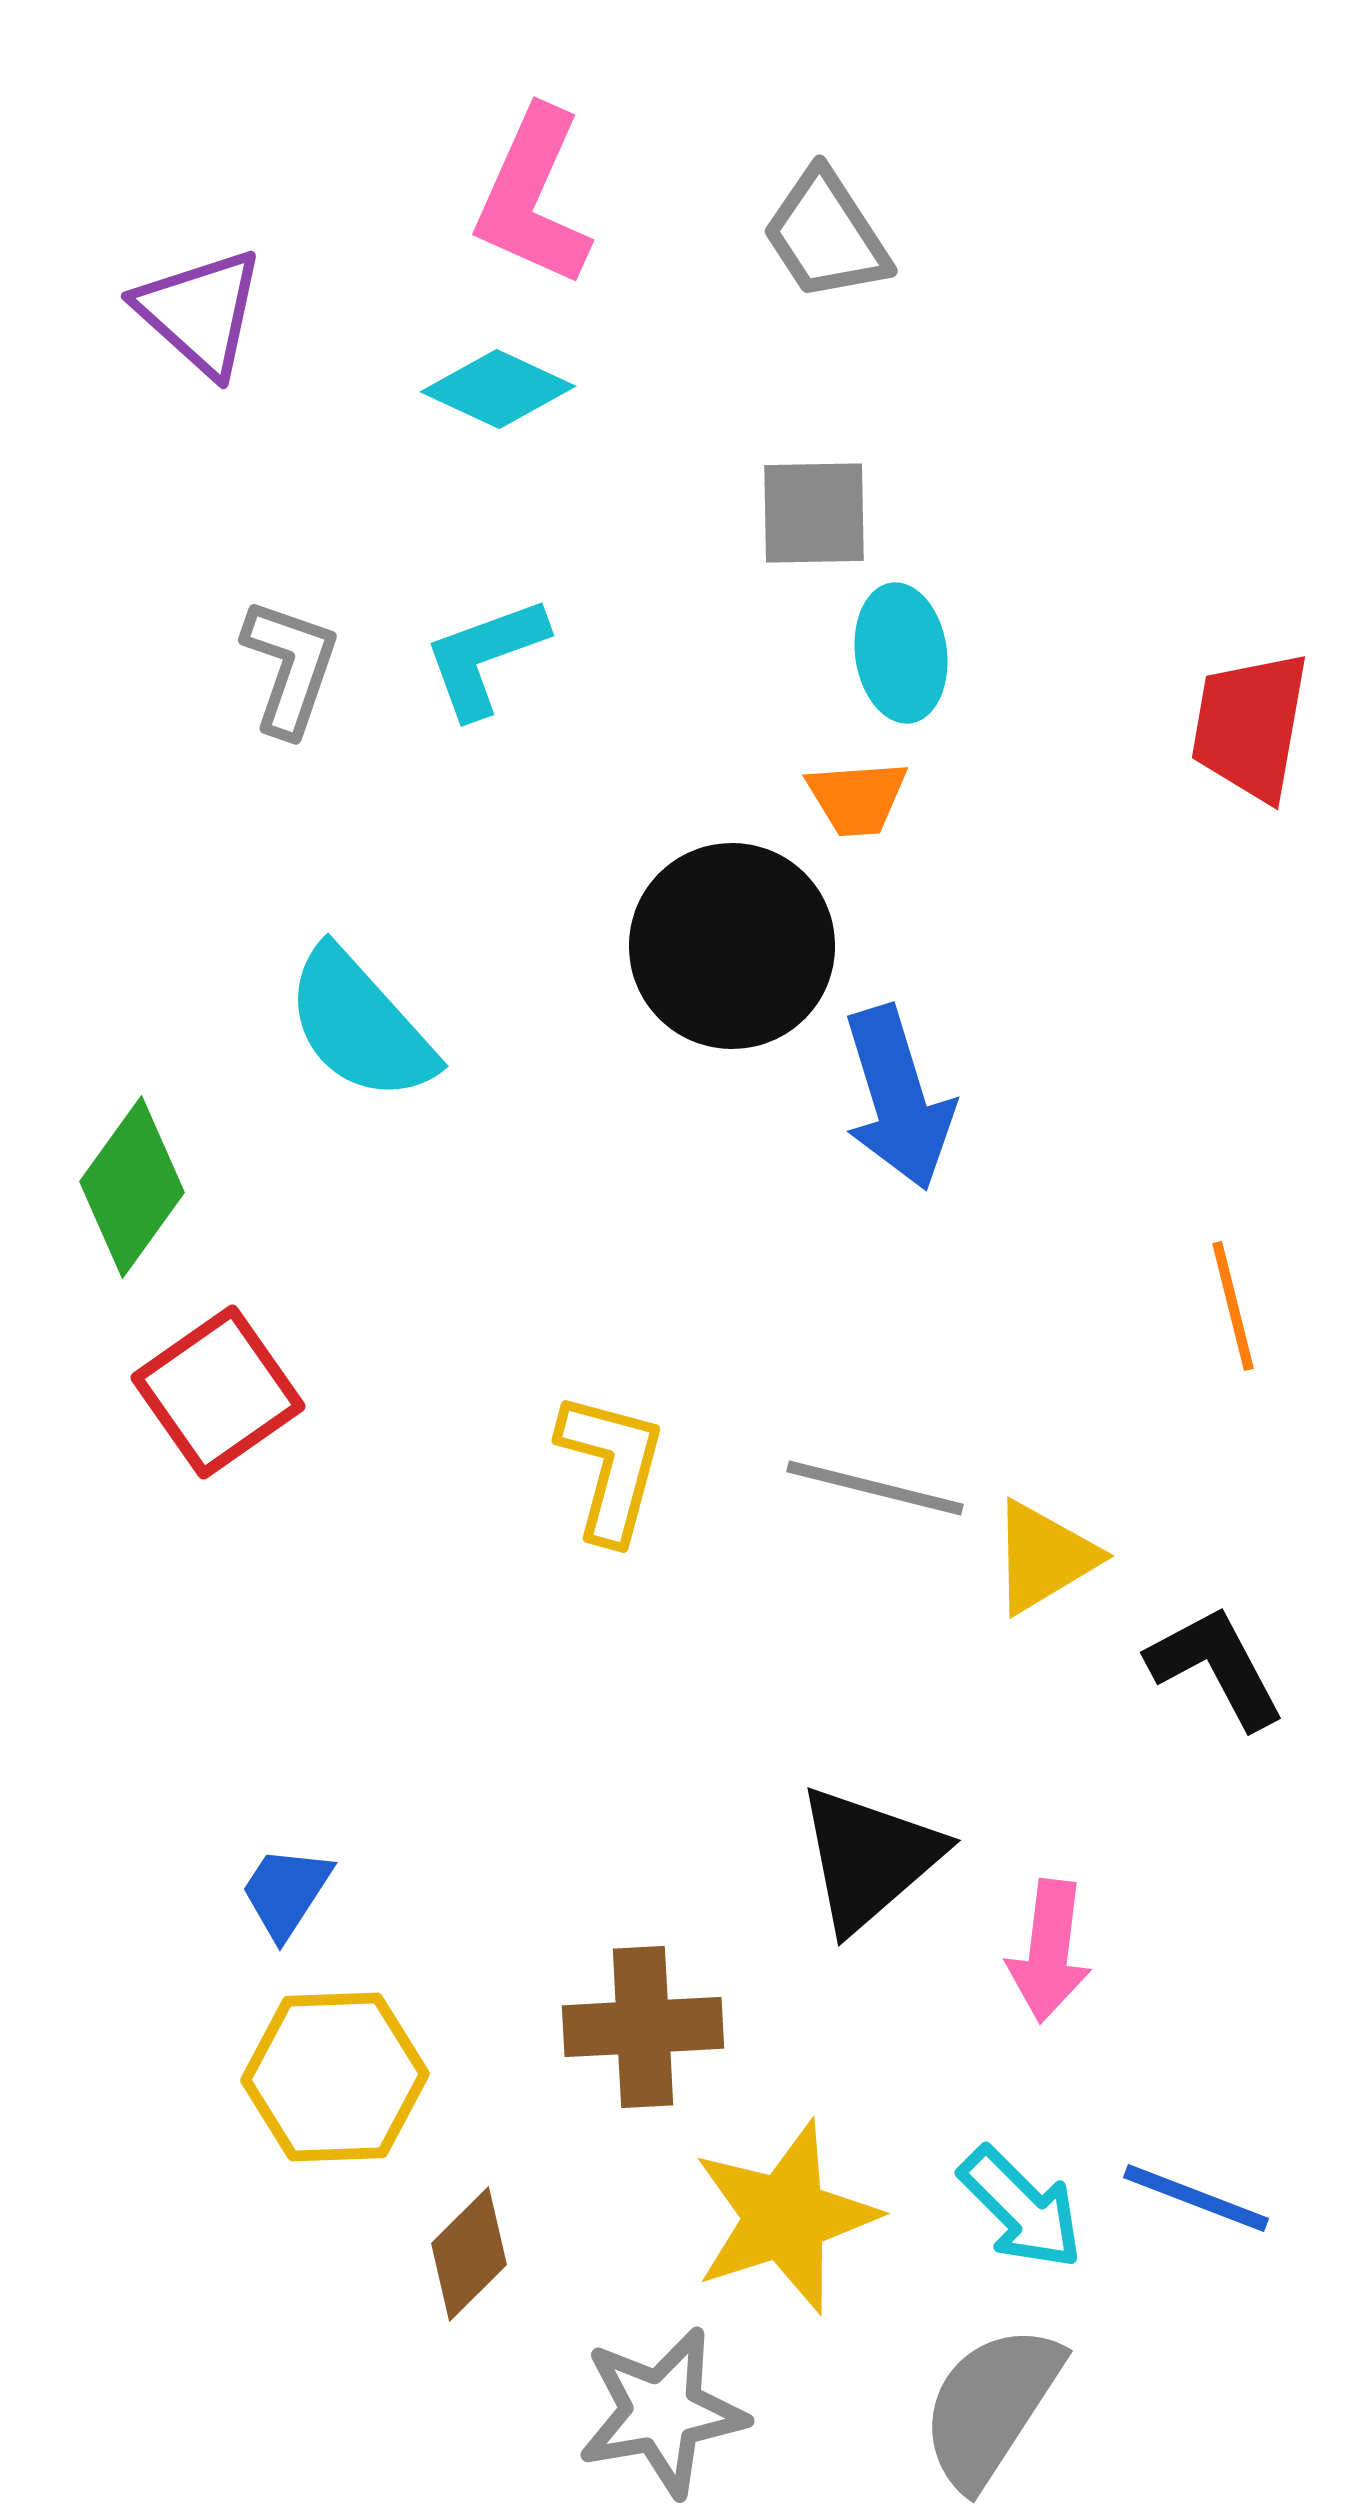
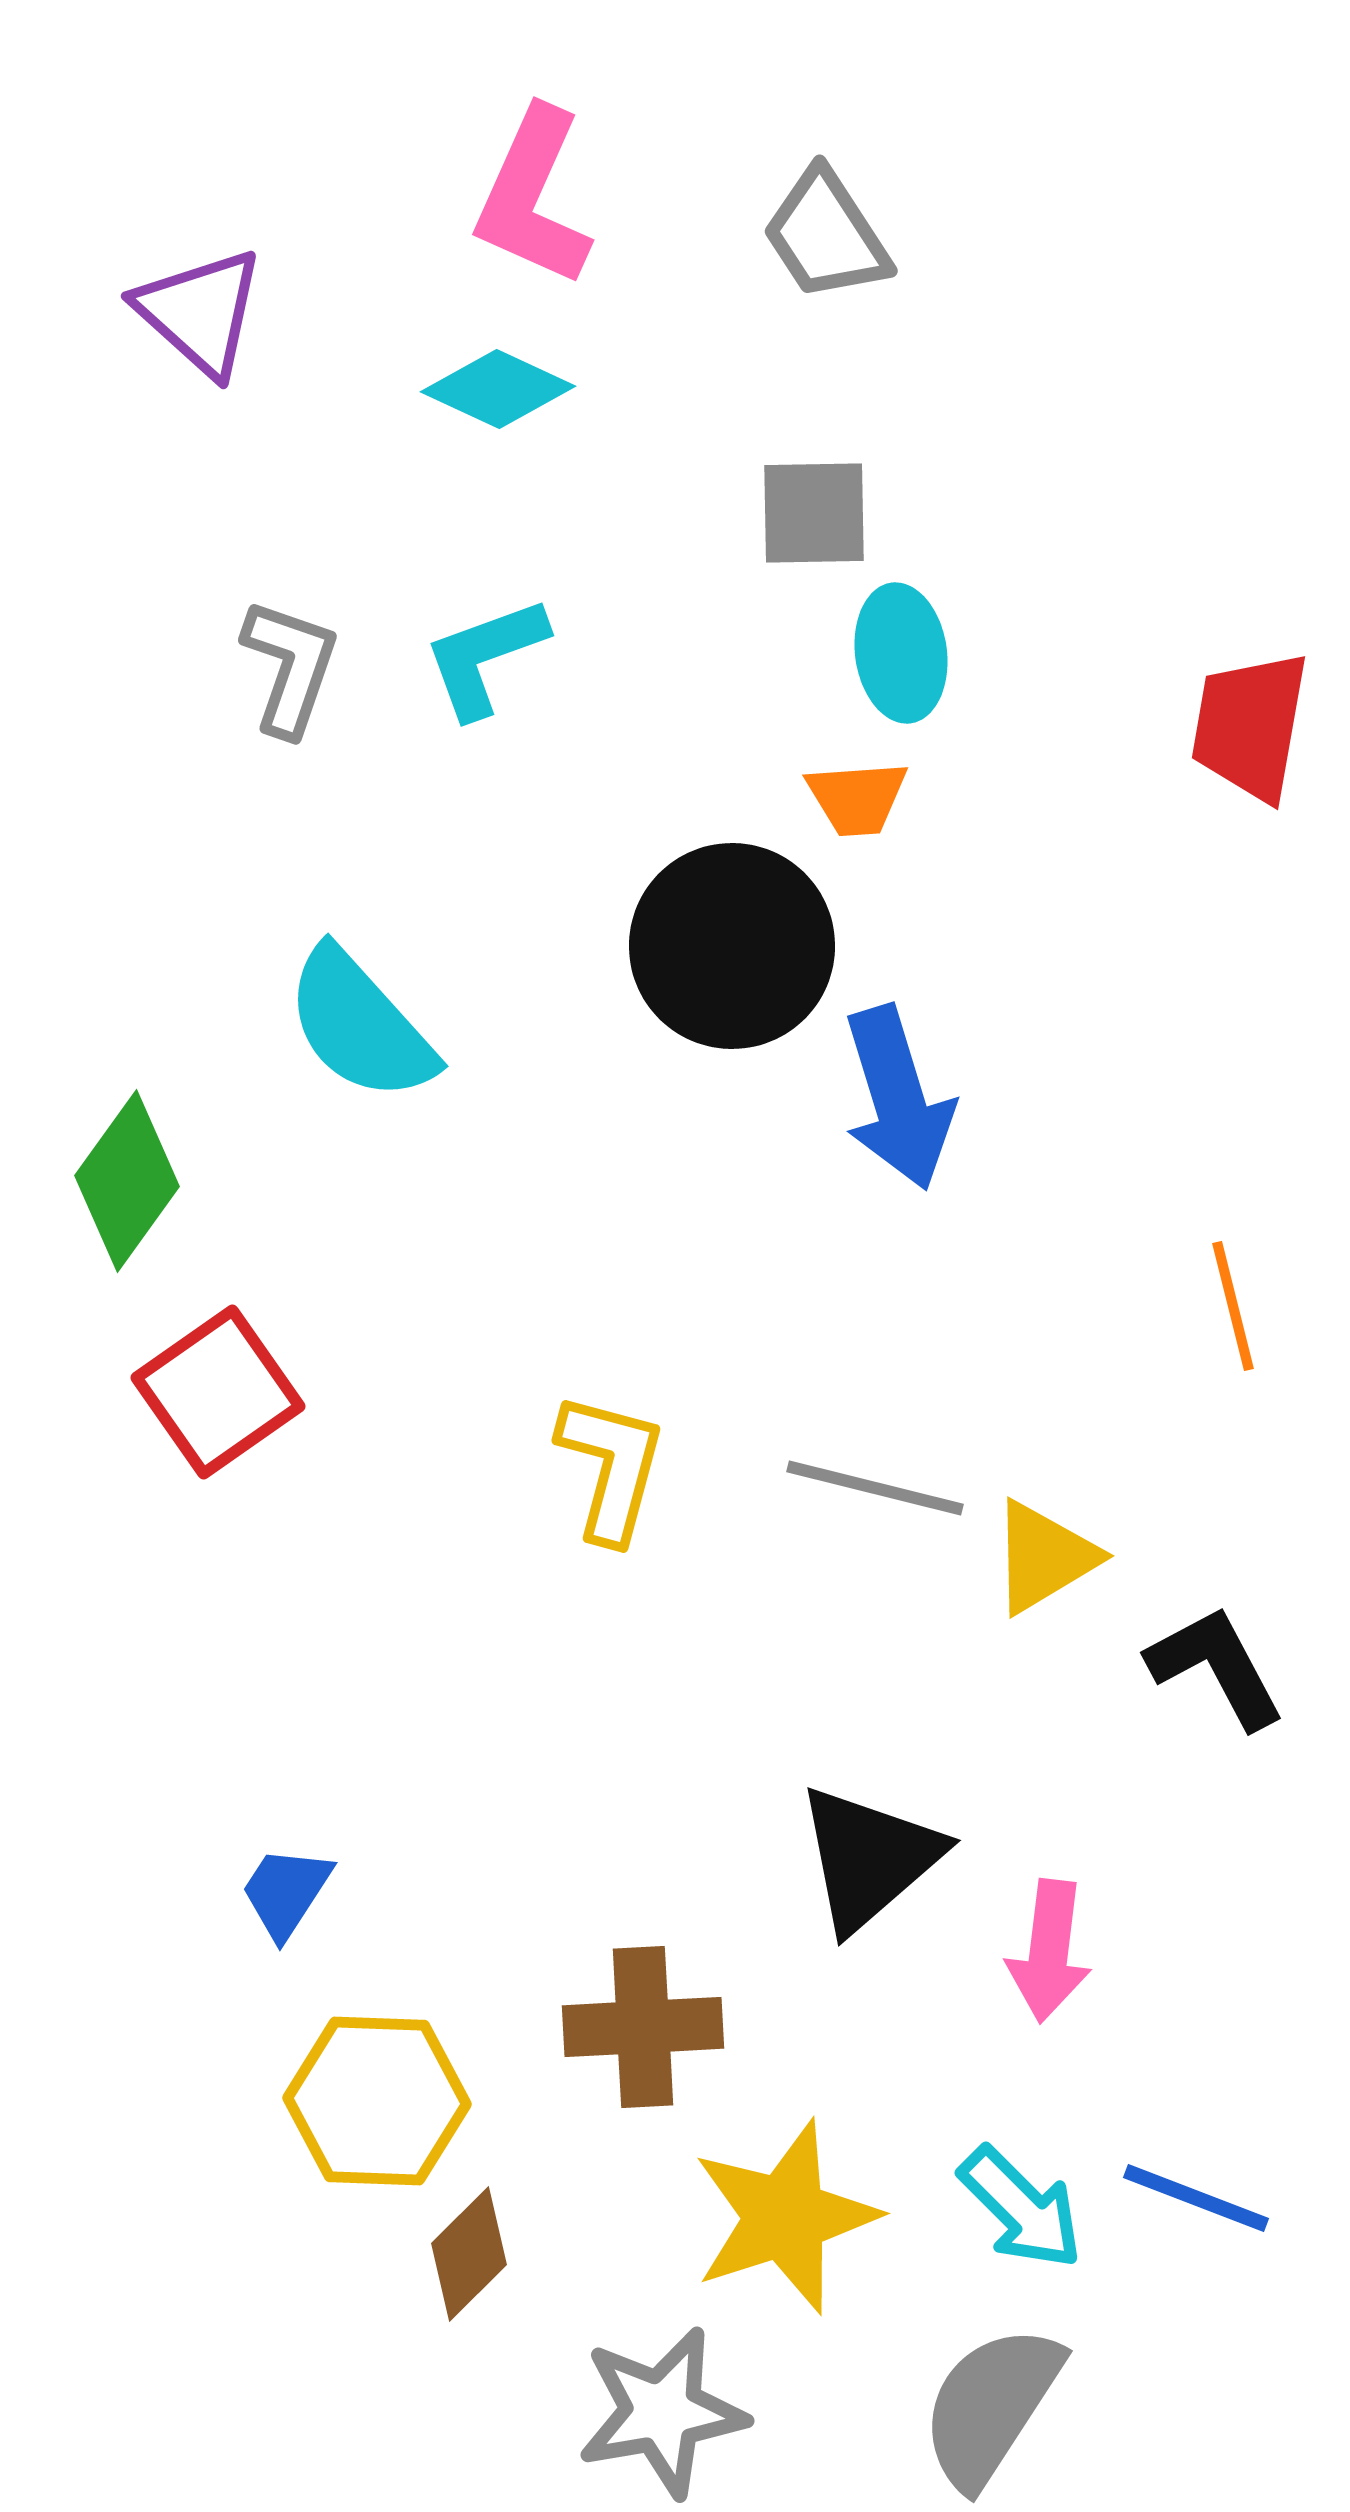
green diamond: moved 5 px left, 6 px up
yellow hexagon: moved 42 px right, 24 px down; rotated 4 degrees clockwise
